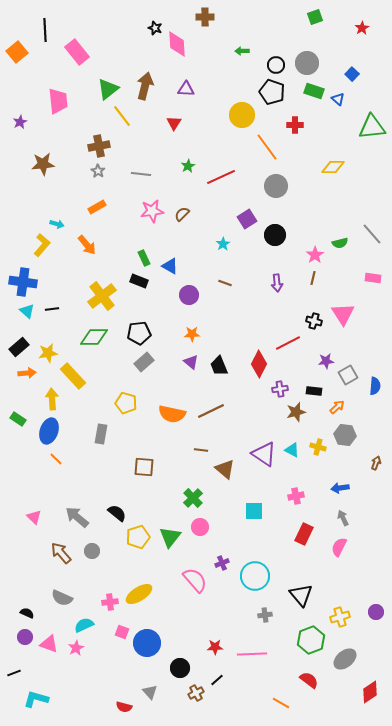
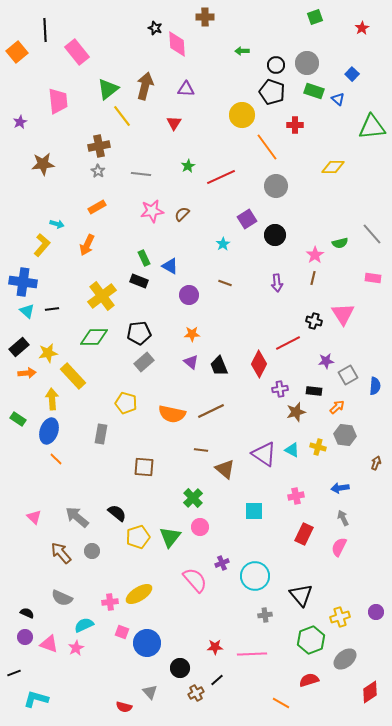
orange arrow at (87, 245): rotated 65 degrees clockwise
red semicircle at (309, 680): rotated 54 degrees counterclockwise
